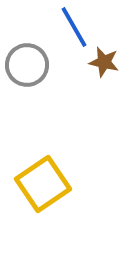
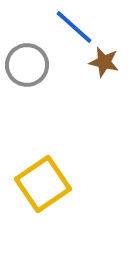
blue line: rotated 18 degrees counterclockwise
